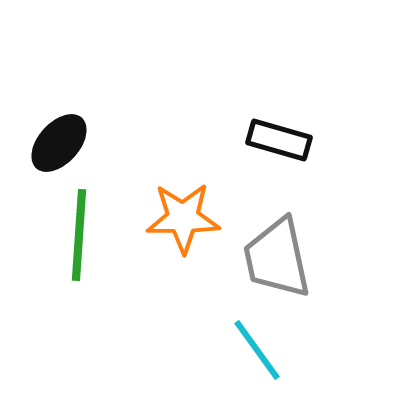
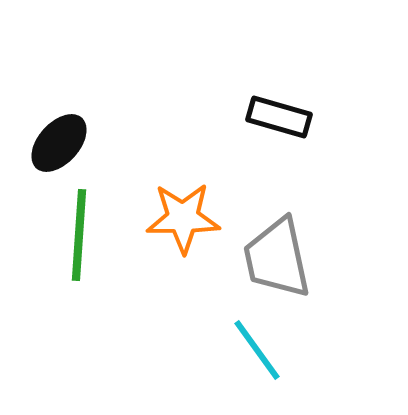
black rectangle: moved 23 px up
